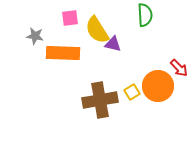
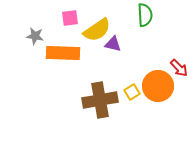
yellow semicircle: rotated 92 degrees counterclockwise
